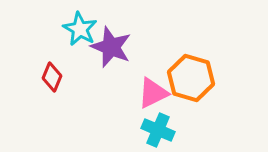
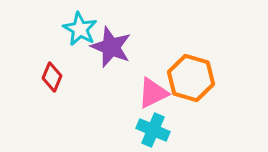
cyan cross: moved 5 px left
